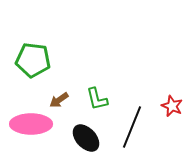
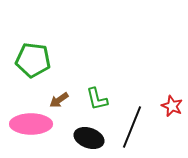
black ellipse: moved 3 px right; rotated 28 degrees counterclockwise
